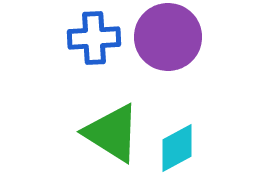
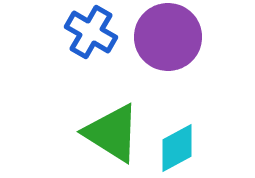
blue cross: moved 3 px left, 6 px up; rotated 33 degrees clockwise
